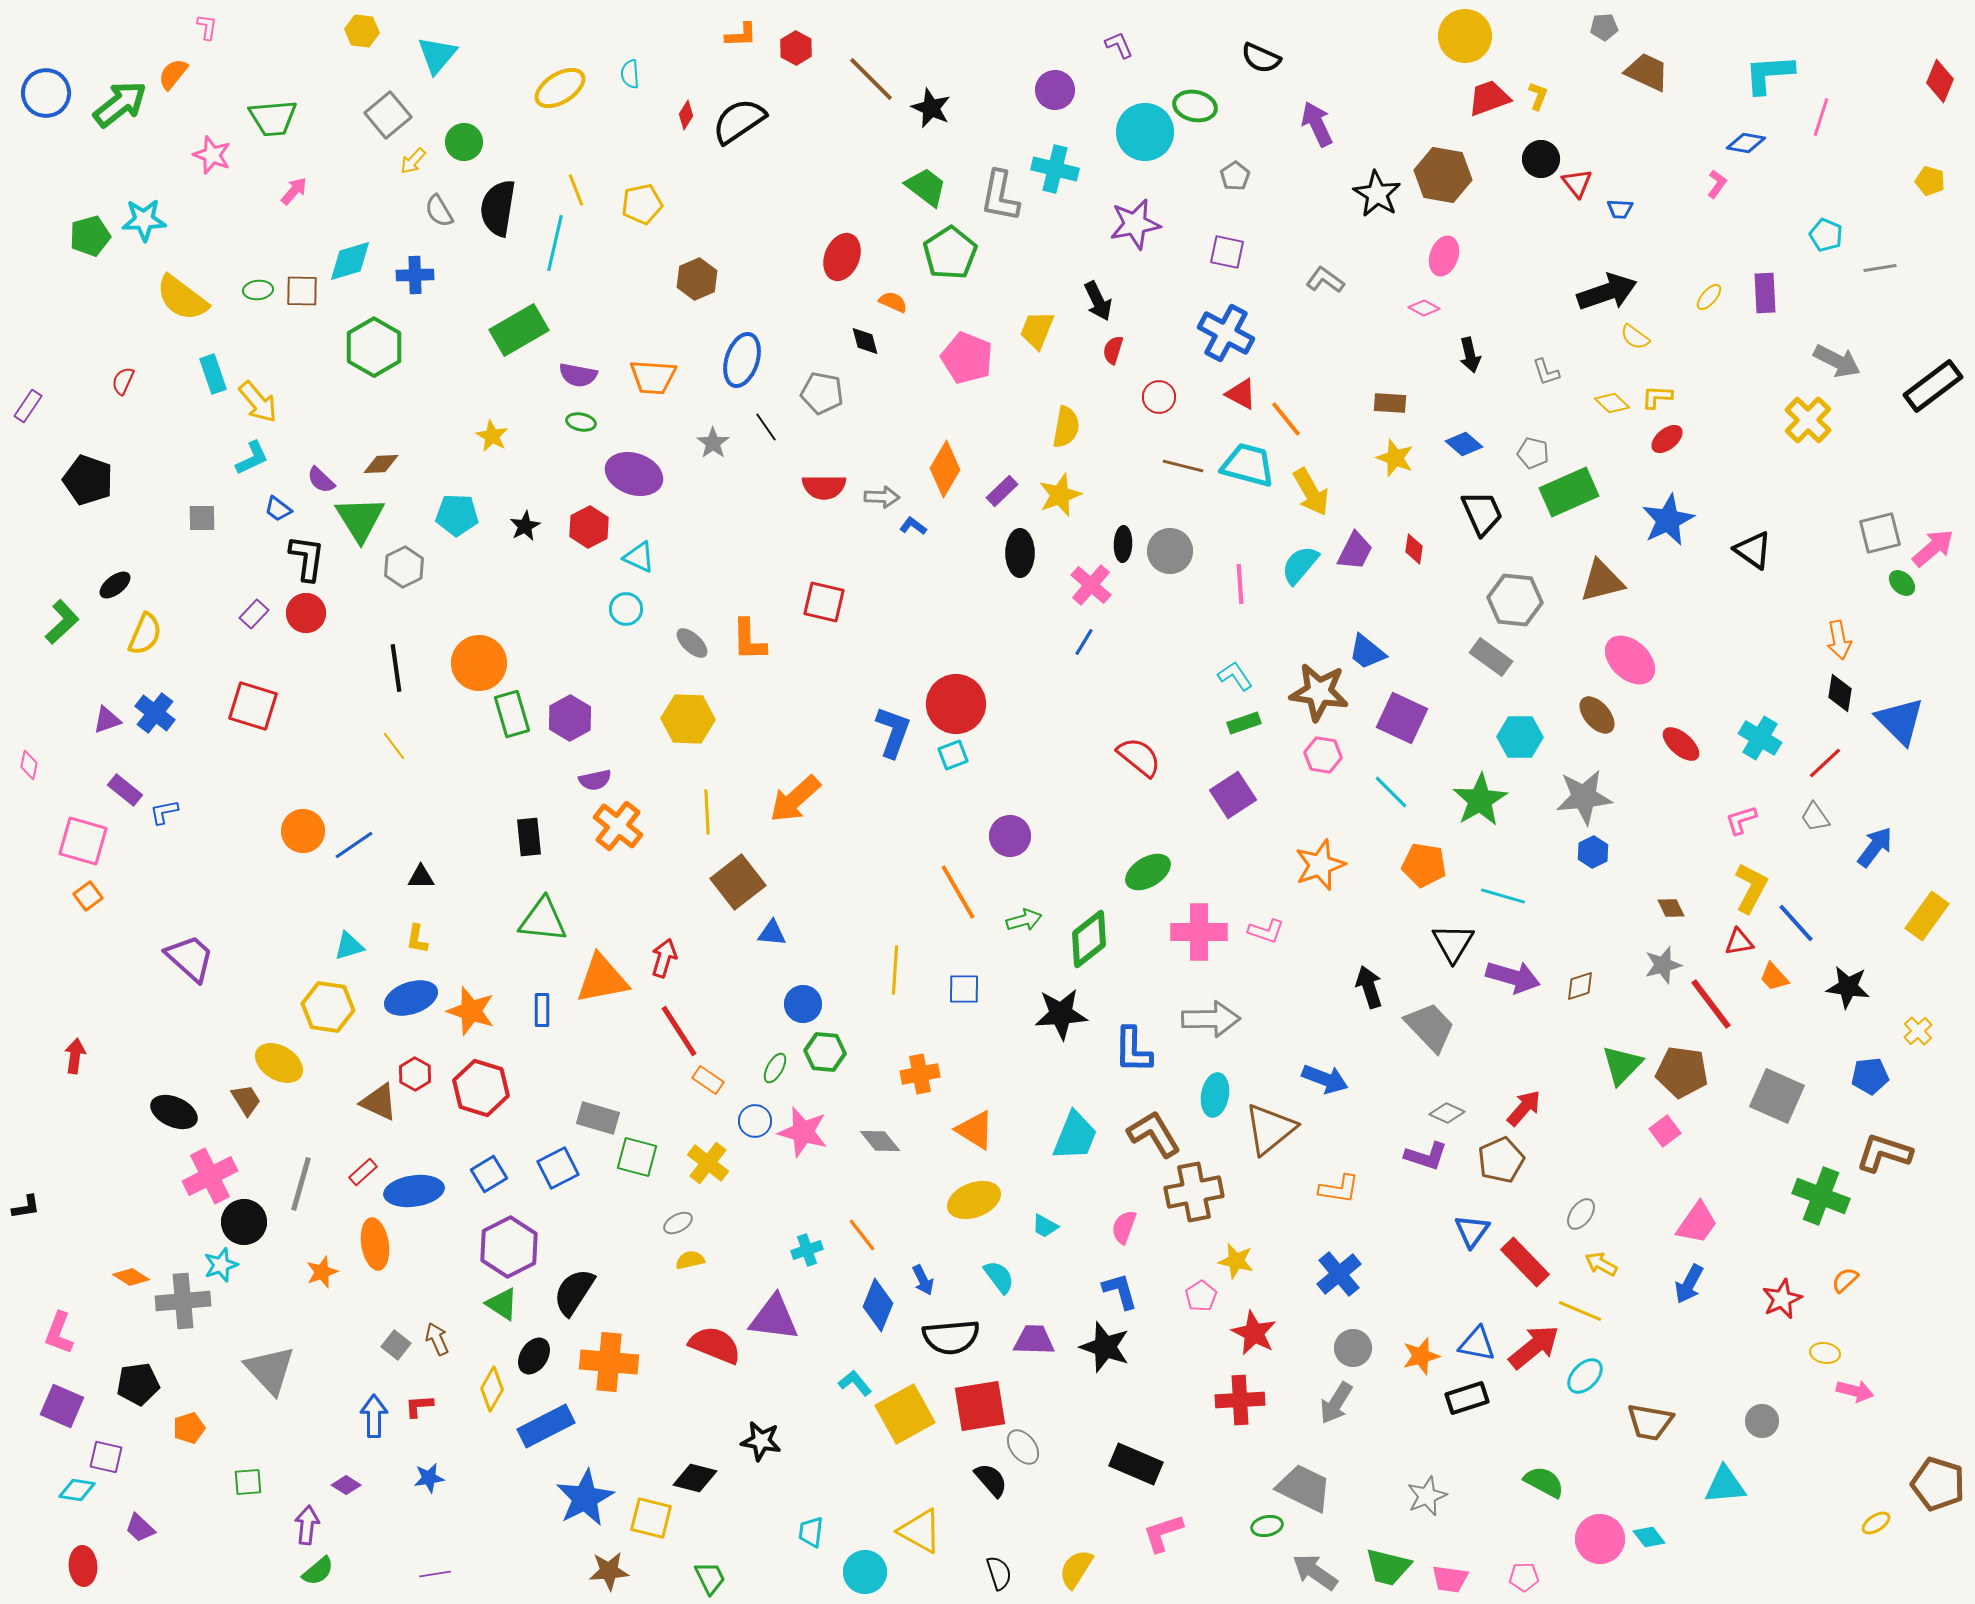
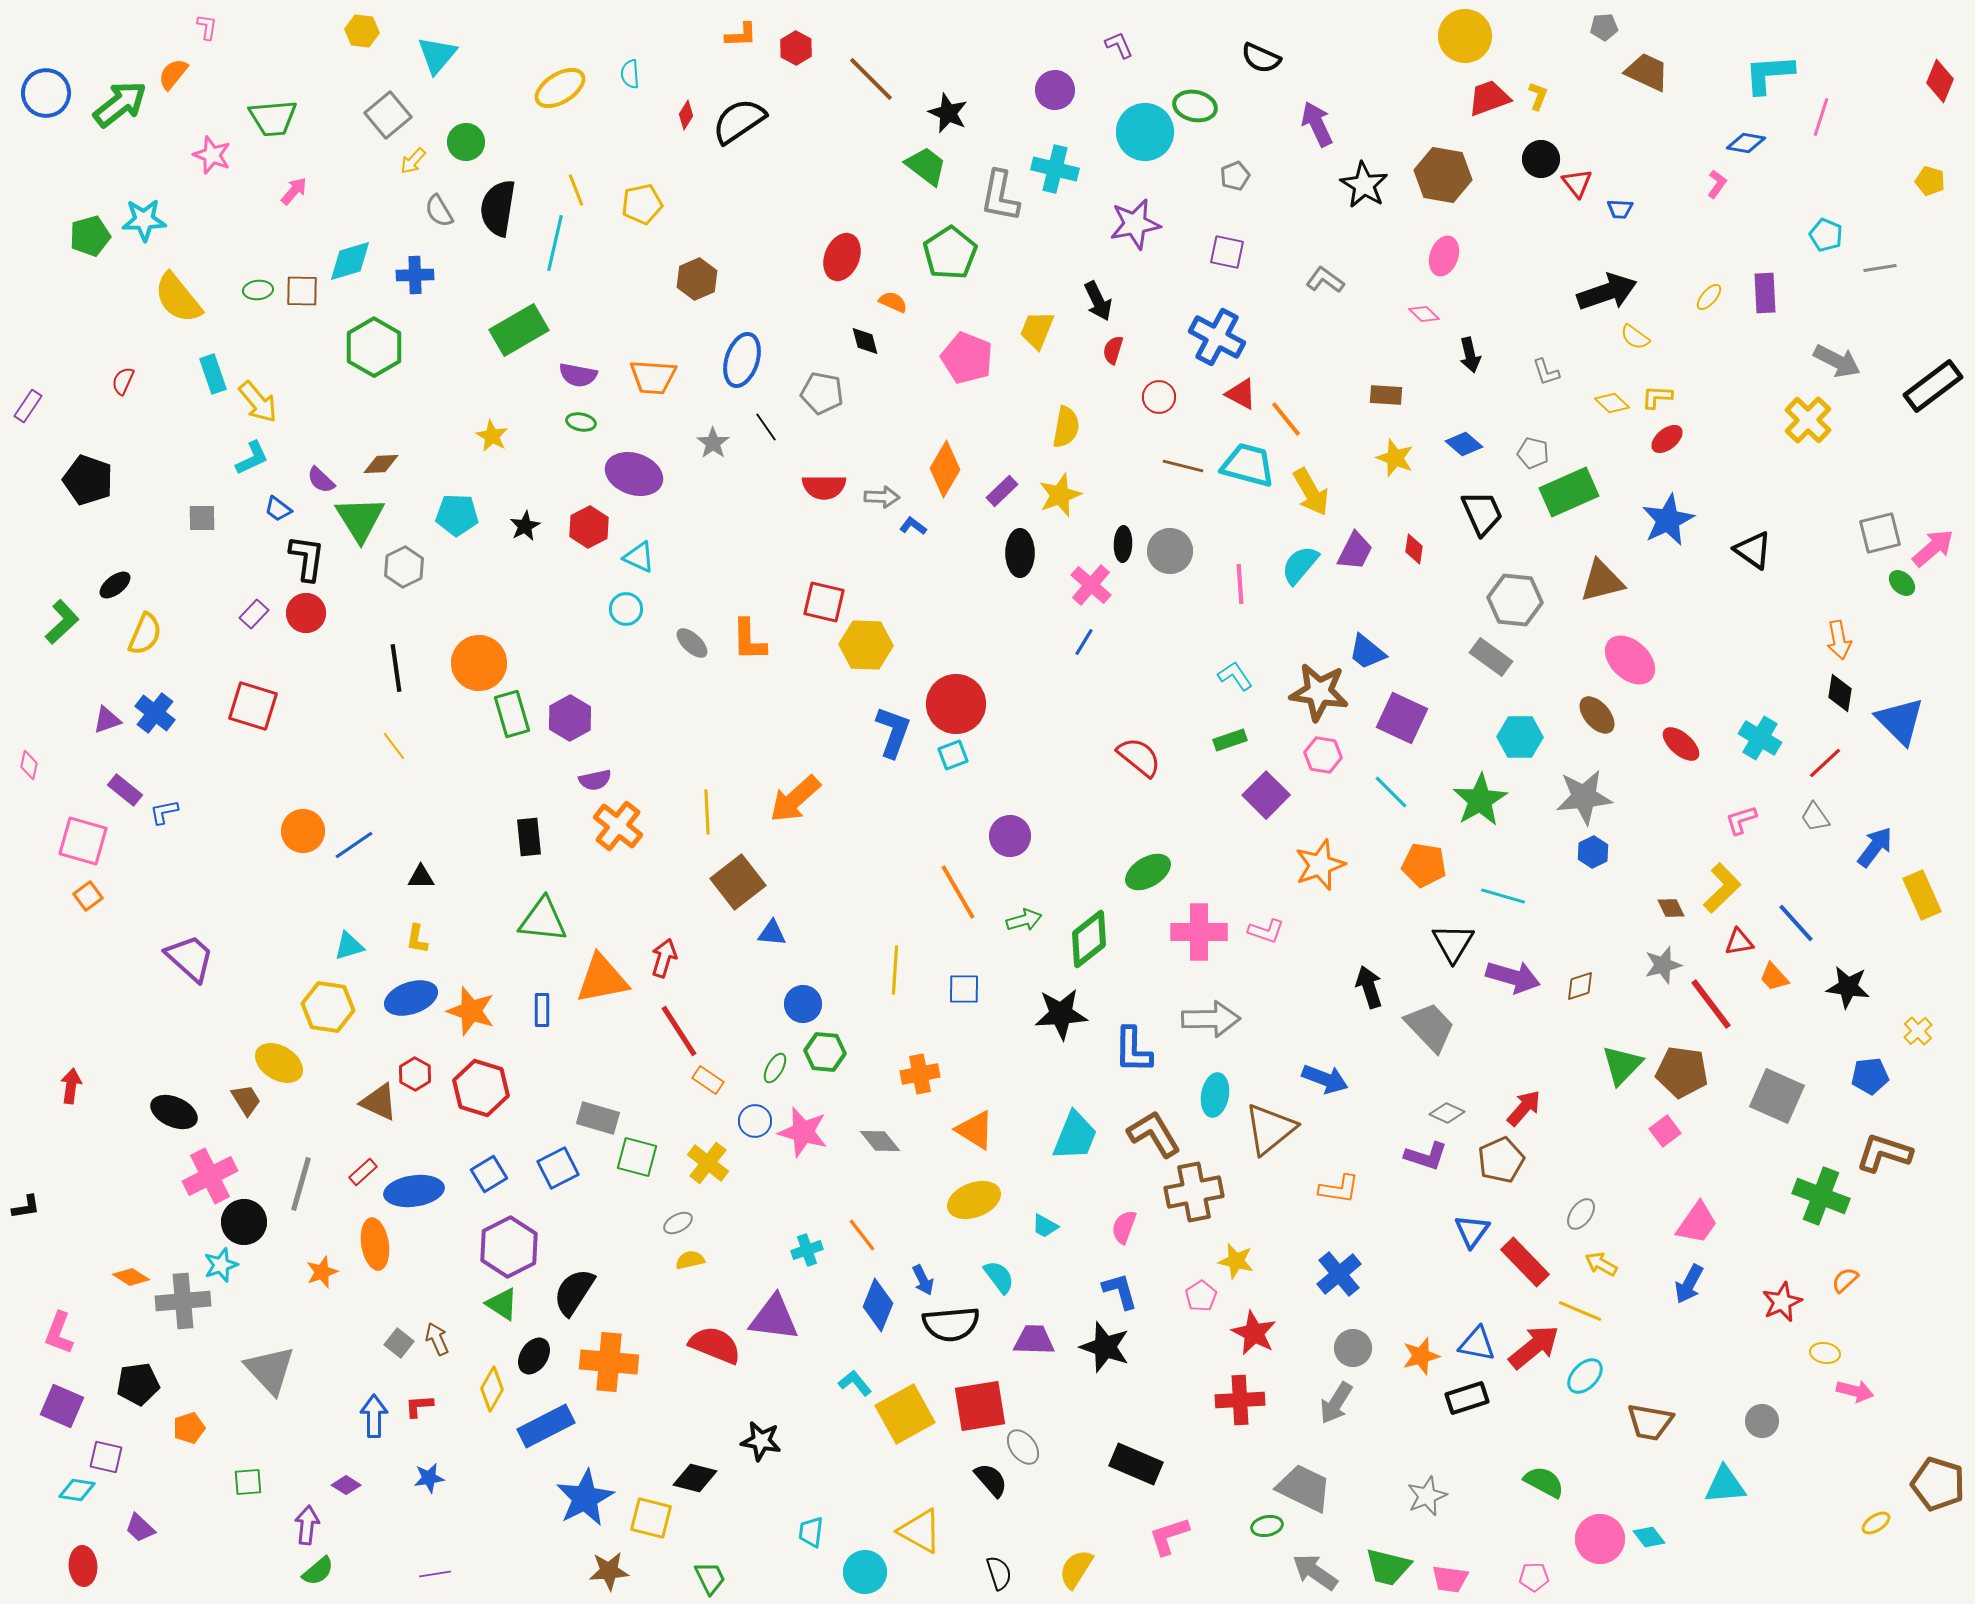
black star at (931, 108): moved 17 px right, 5 px down
green circle at (464, 142): moved 2 px right
gray pentagon at (1235, 176): rotated 12 degrees clockwise
green trapezoid at (926, 187): moved 21 px up
black star at (1377, 194): moved 13 px left, 9 px up
yellow semicircle at (182, 298): moved 4 px left; rotated 14 degrees clockwise
pink diamond at (1424, 308): moved 6 px down; rotated 16 degrees clockwise
blue cross at (1226, 333): moved 9 px left, 4 px down
brown rectangle at (1390, 403): moved 4 px left, 8 px up
yellow hexagon at (688, 719): moved 178 px right, 74 px up
green rectangle at (1244, 723): moved 14 px left, 17 px down
purple square at (1233, 795): moved 33 px right; rotated 12 degrees counterclockwise
yellow L-shape at (1751, 888): moved 29 px left; rotated 18 degrees clockwise
yellow rectangle at (1927, 916): moved 5 px left, 21 px up; rotated 60 degrees counterclockwise
red arrow at (75, 1056): moved 4 px left, 30 px down
red star at (1782, 1299): moved 3 px down
black semicircle at (951, 1337): moved 13 px up
gray square at (396, 1345): moved 3 px right, 2 px up
pink L-shape at (1163, 1533): moved 6 px right, 3 px down
pink pentagon at (1524, 1577): moved 10 px right
